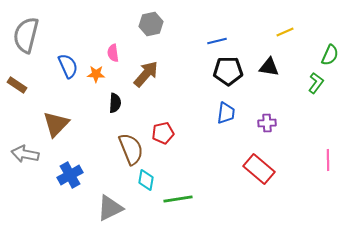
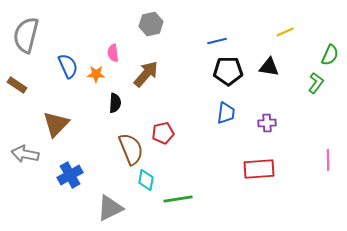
red rectangle: rotated 44 degrees counterclockwise
